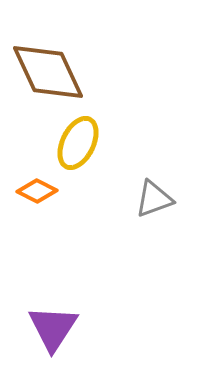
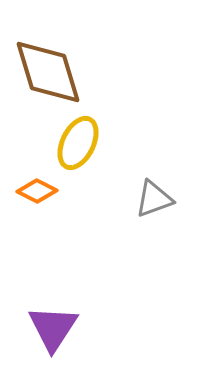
brown diamond: rotated 8 degrees clockwise
